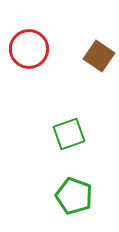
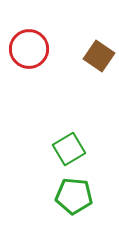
green square: moved 15 px down; rotated 12 degrees counterclockwise
green pentagon: rotated 15 degrees counterclockwise
